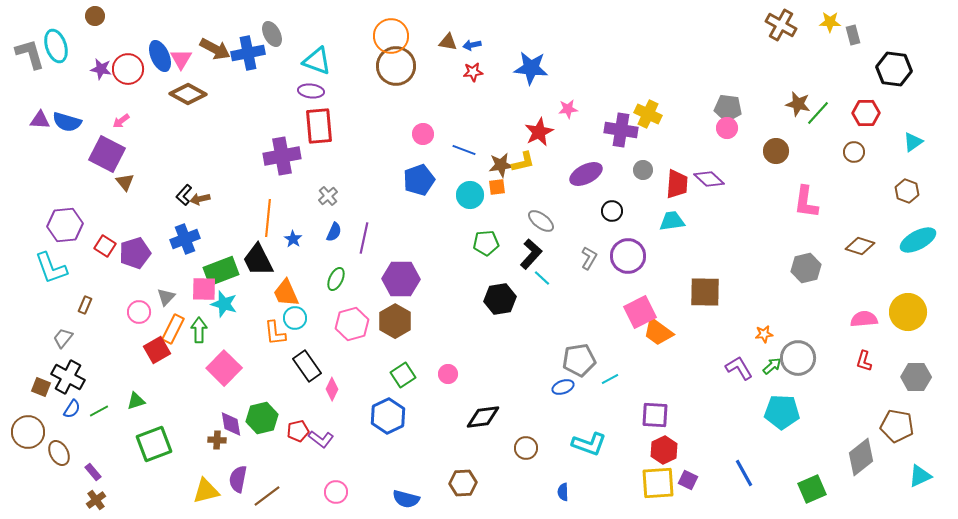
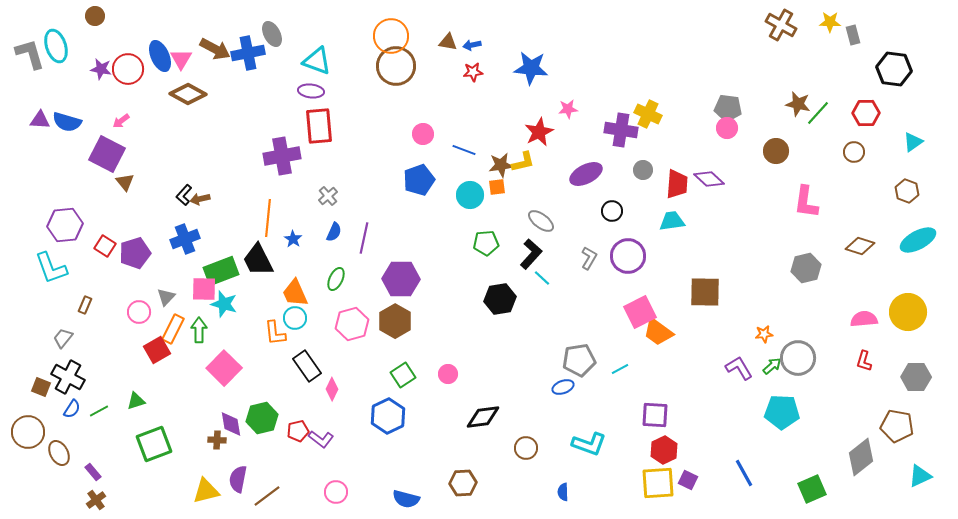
orange trapezoid at (286, 293): moved 9 px right
cyan line at (610, 379): moved 10 px right, 10 px up
